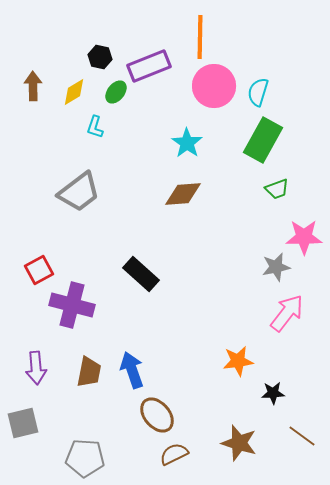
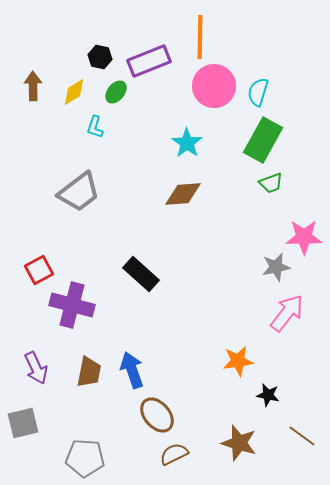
purple rectangle: moved 5 px up
green trapezoid: moved 6 px left, 6 px up
purple arrow: rotated 20 degrees counterclockwise
black star: moved 5 px left, 2 px down; rotated 15 degrees clockwise
